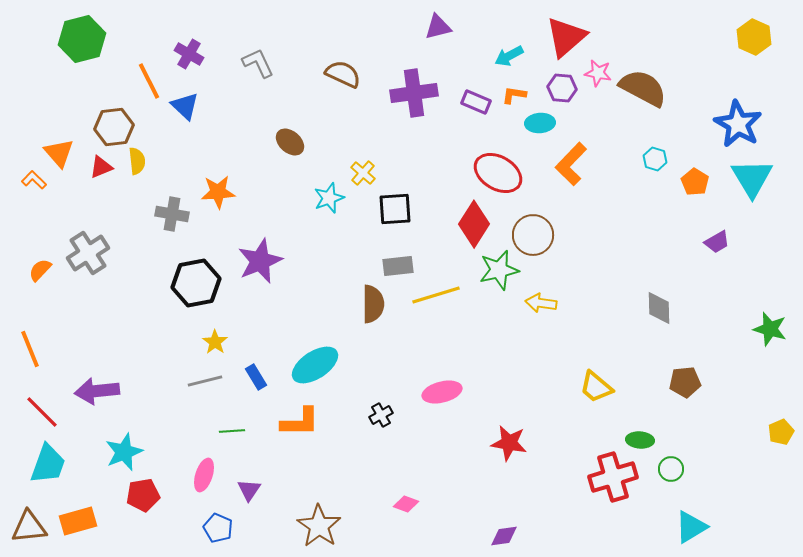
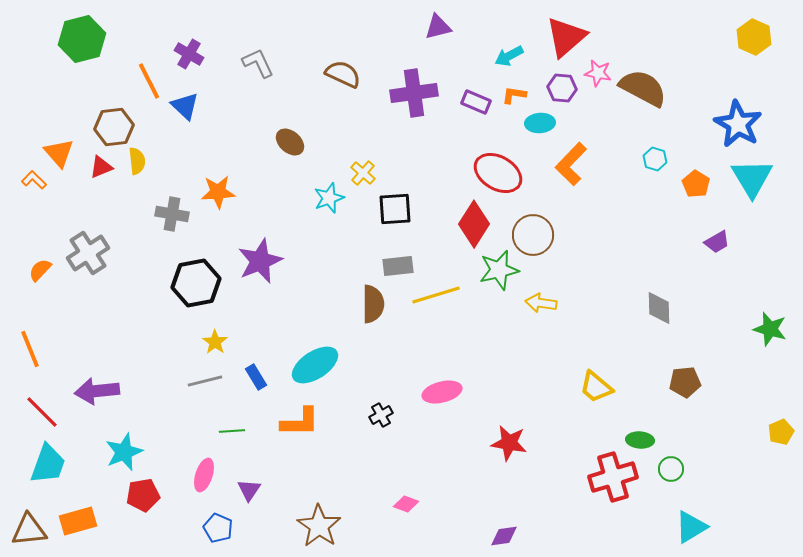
orange pentagon at (695, 182): moved 1 px right, 2 px down
brown triangle at (29, 527): moved 3 px down
